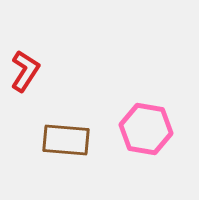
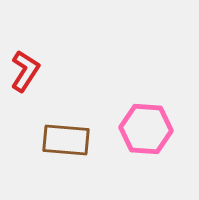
pink hexagon: rotated 6 degrees counterclockwise
